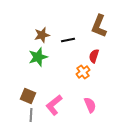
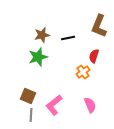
black line: moved 2 px up
